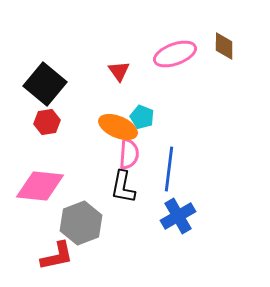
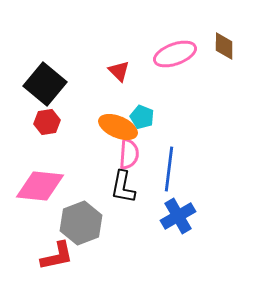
red triangle: rotated 10 degrees counterclockwise
